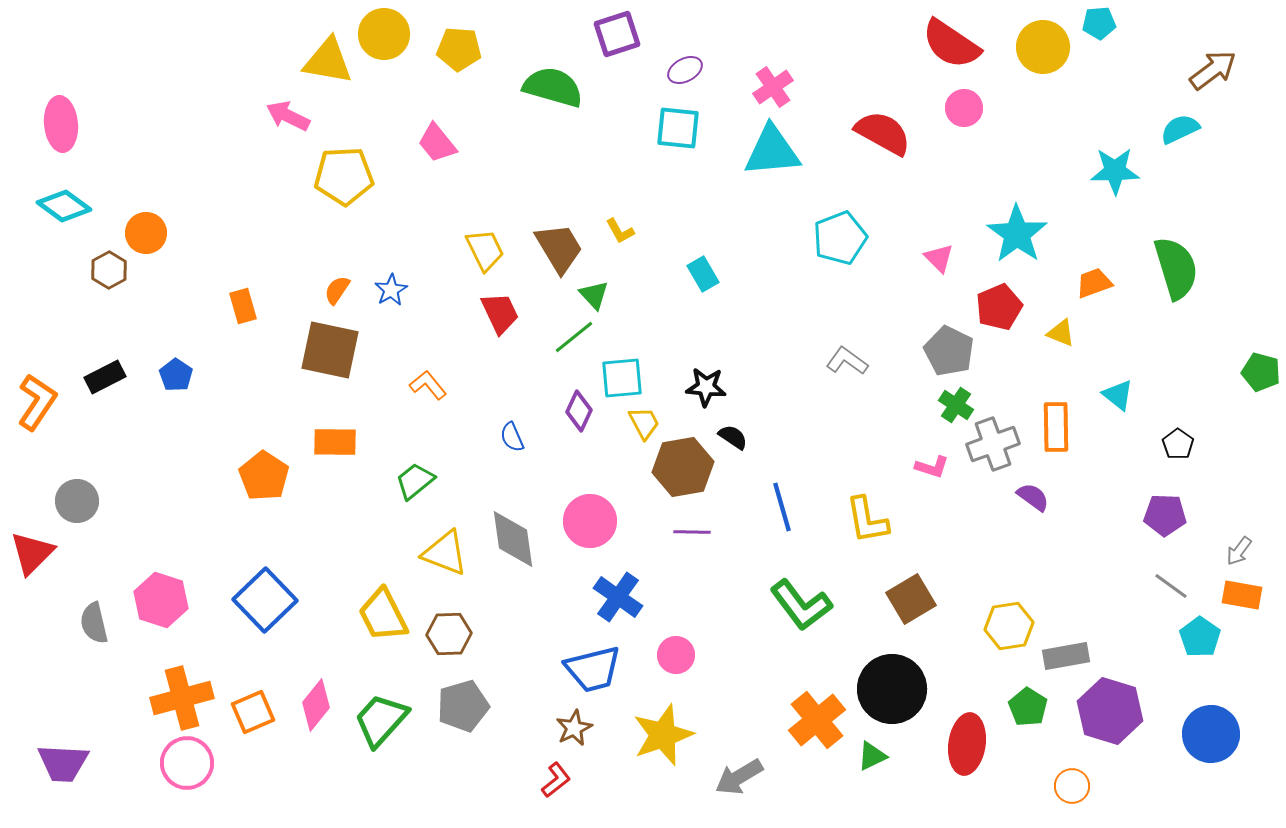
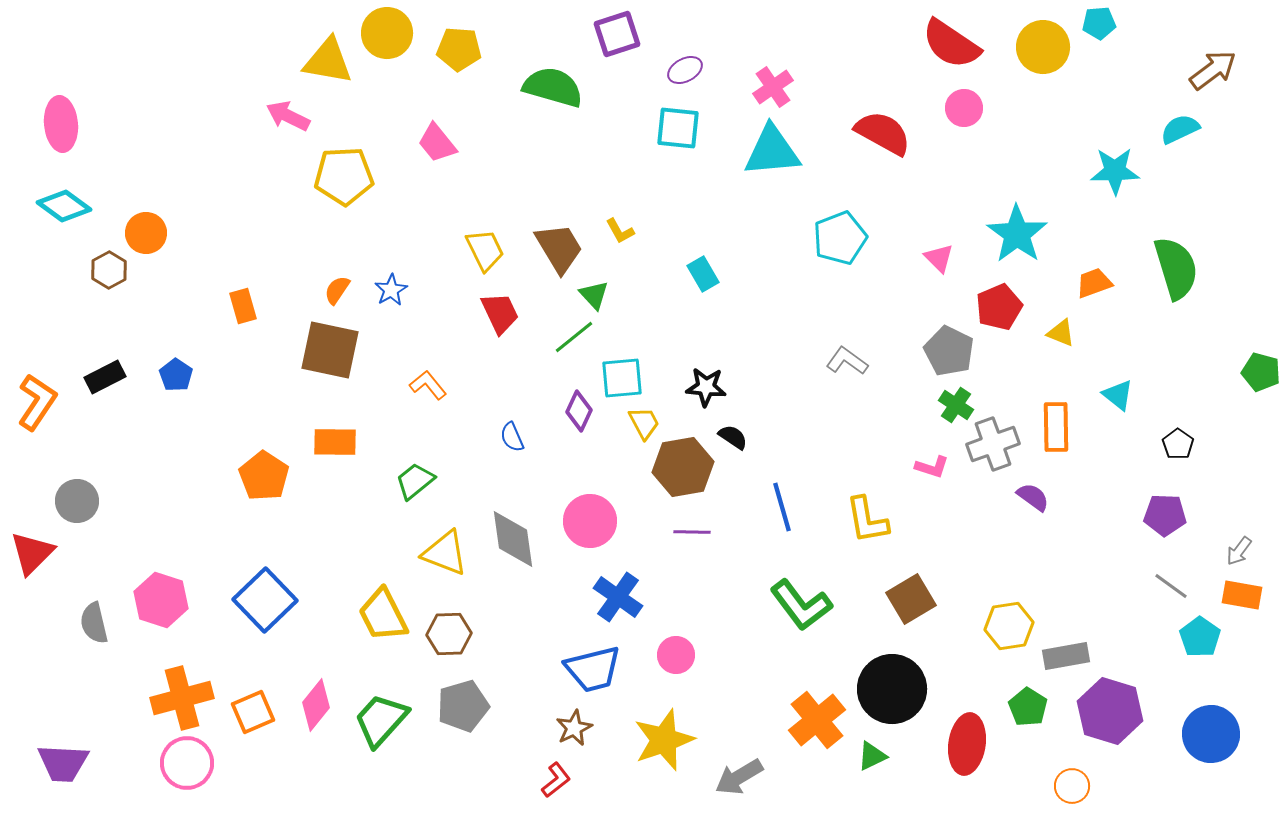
yellow circle at (384, 34): moved 3 px right, 1 px up
yellow star at (663, 735): moved 1 px right, 5 px down
